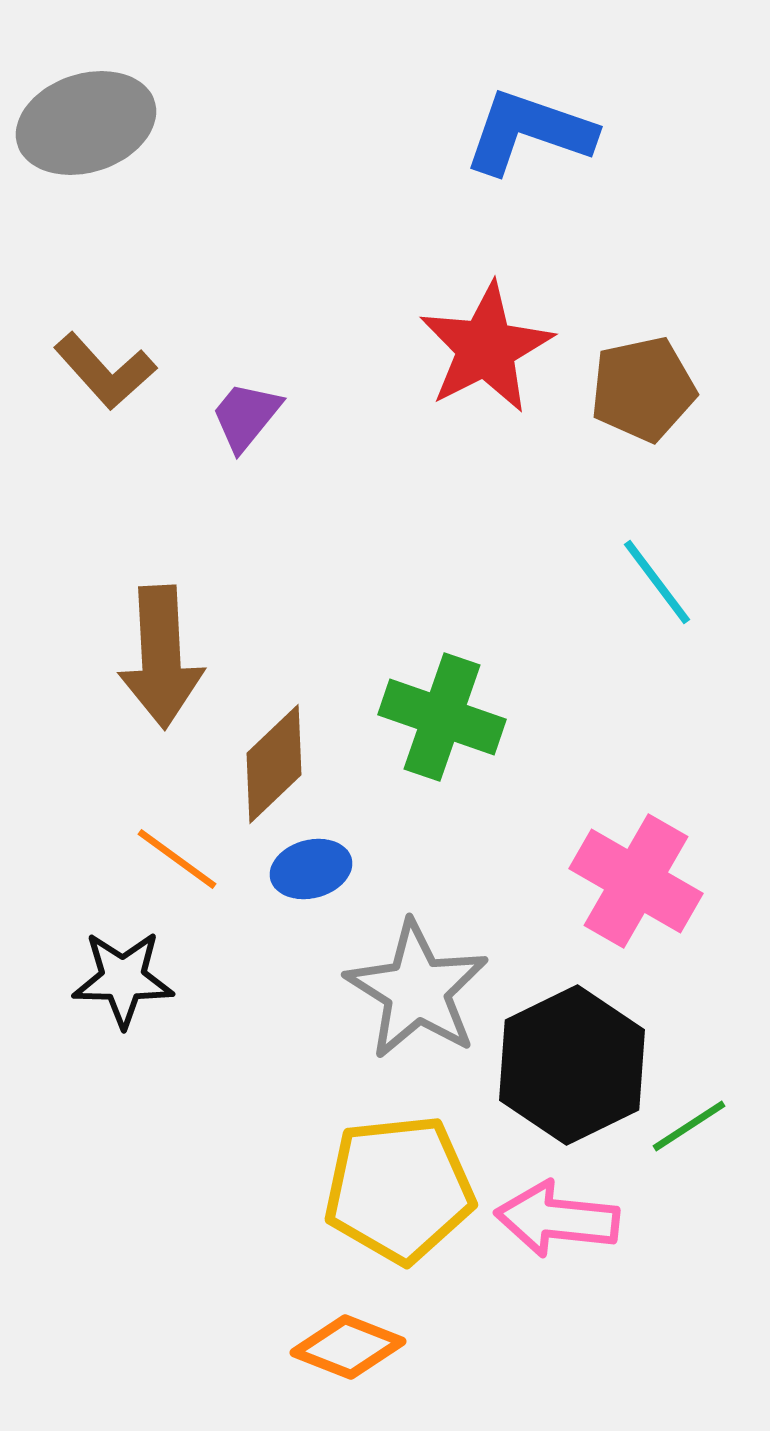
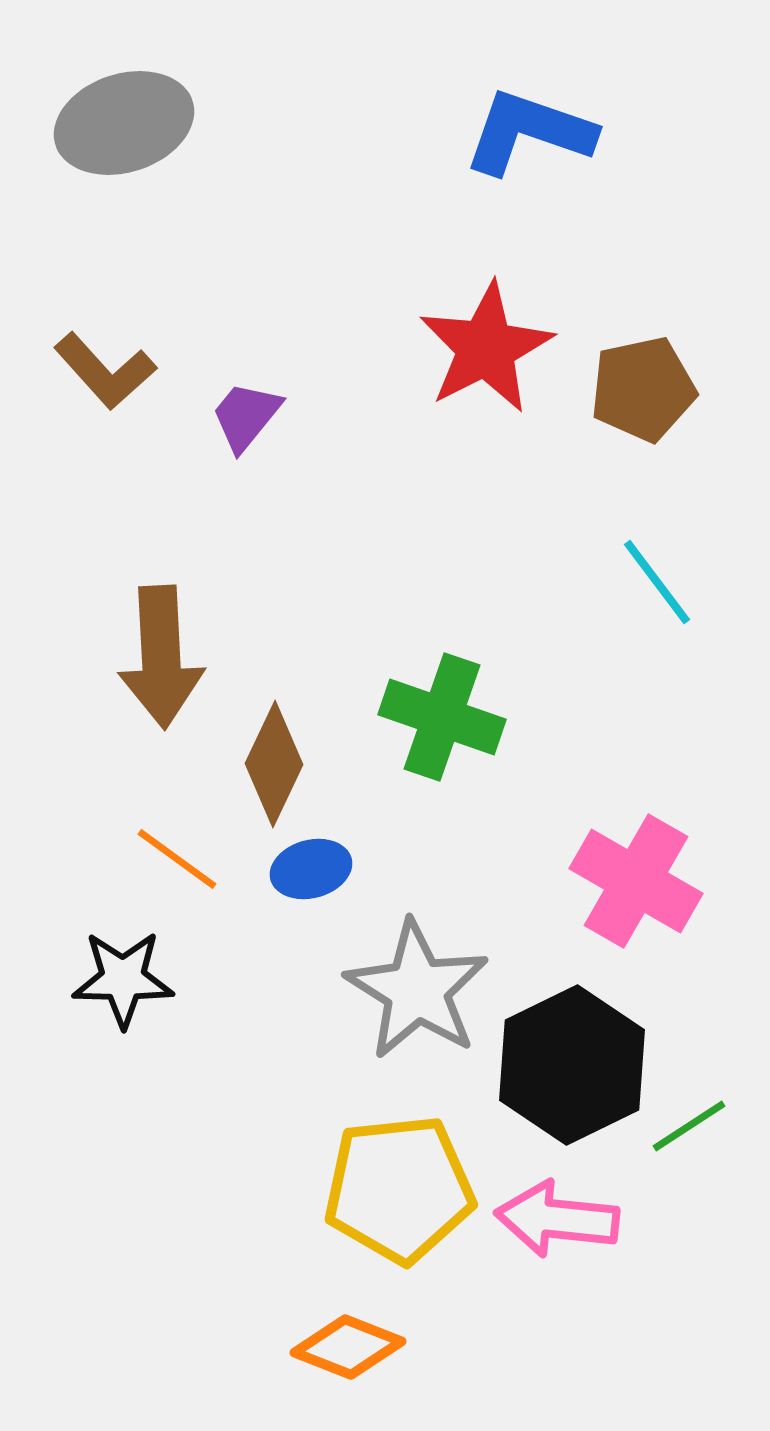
gray ellipse: moved 38 px right
brown diamond: rotated 21 degrees counterclockwise
